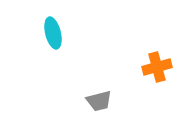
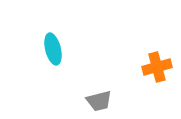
cyan ellipse: moved 16 px down
